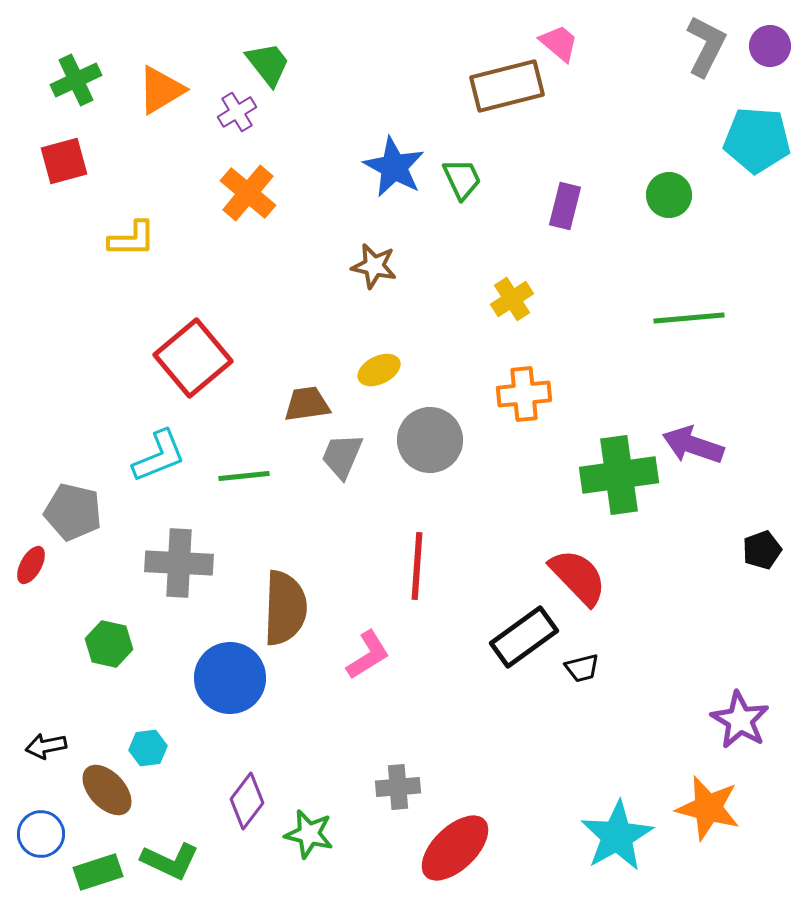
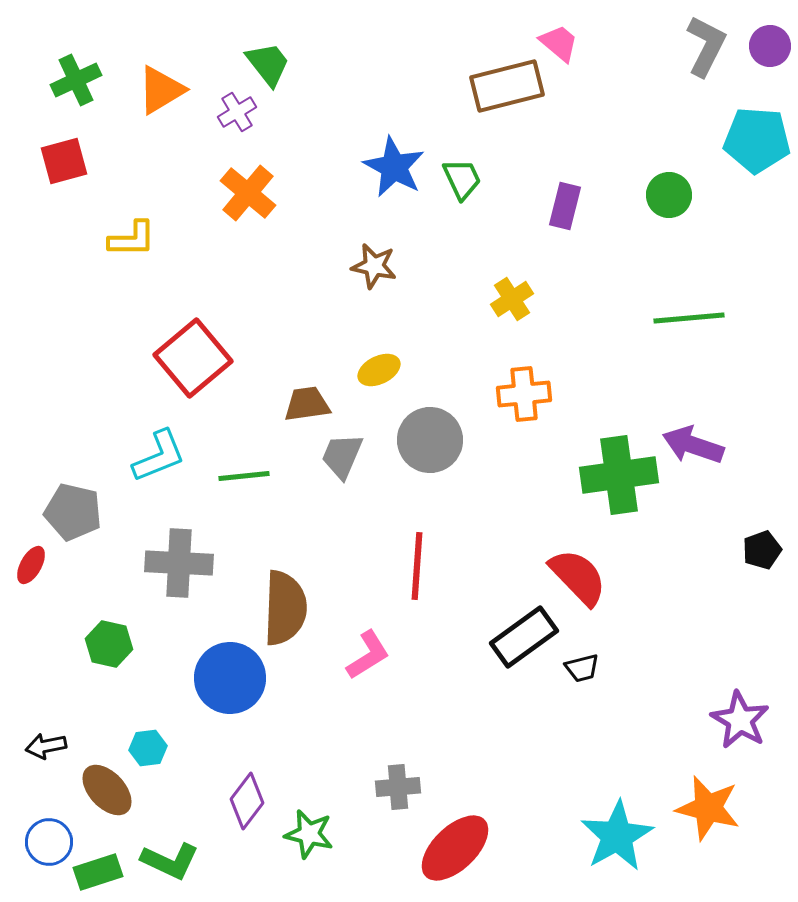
blue circle at (41, 834): moved 8 px right, 8 px down
